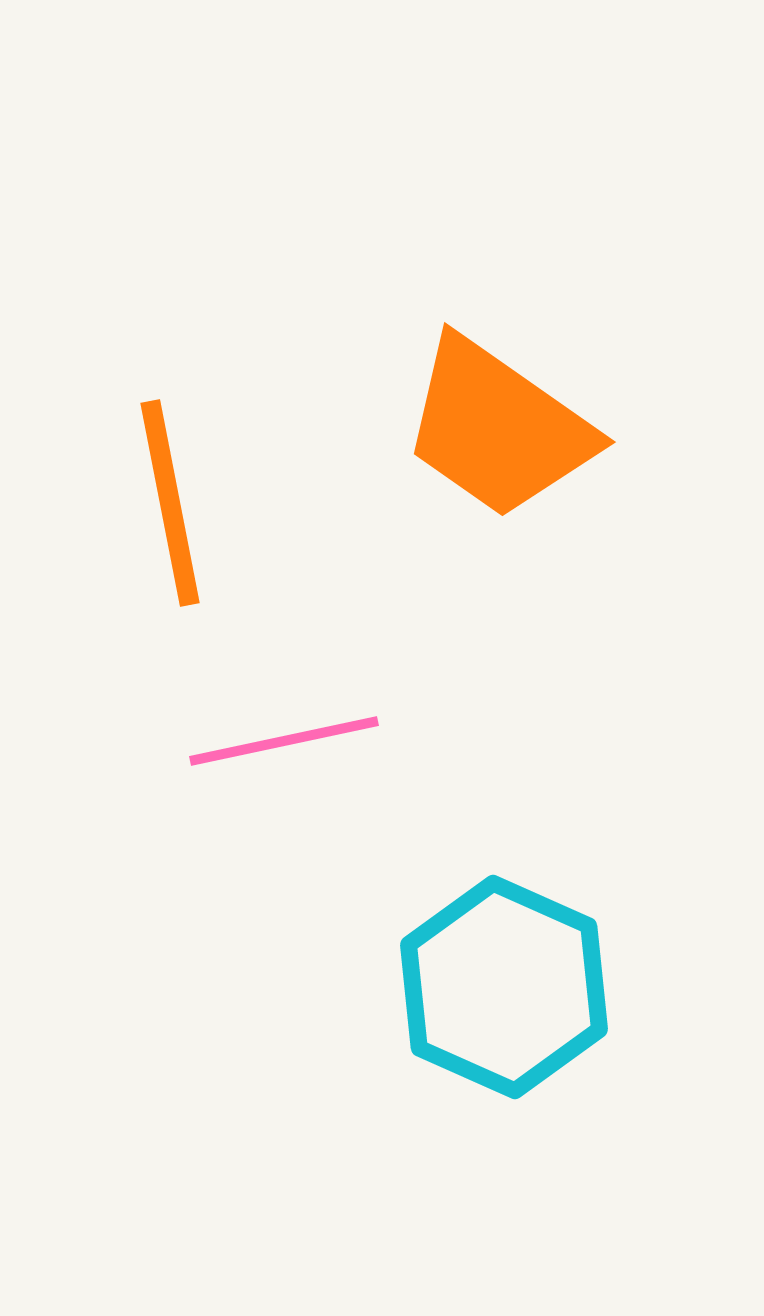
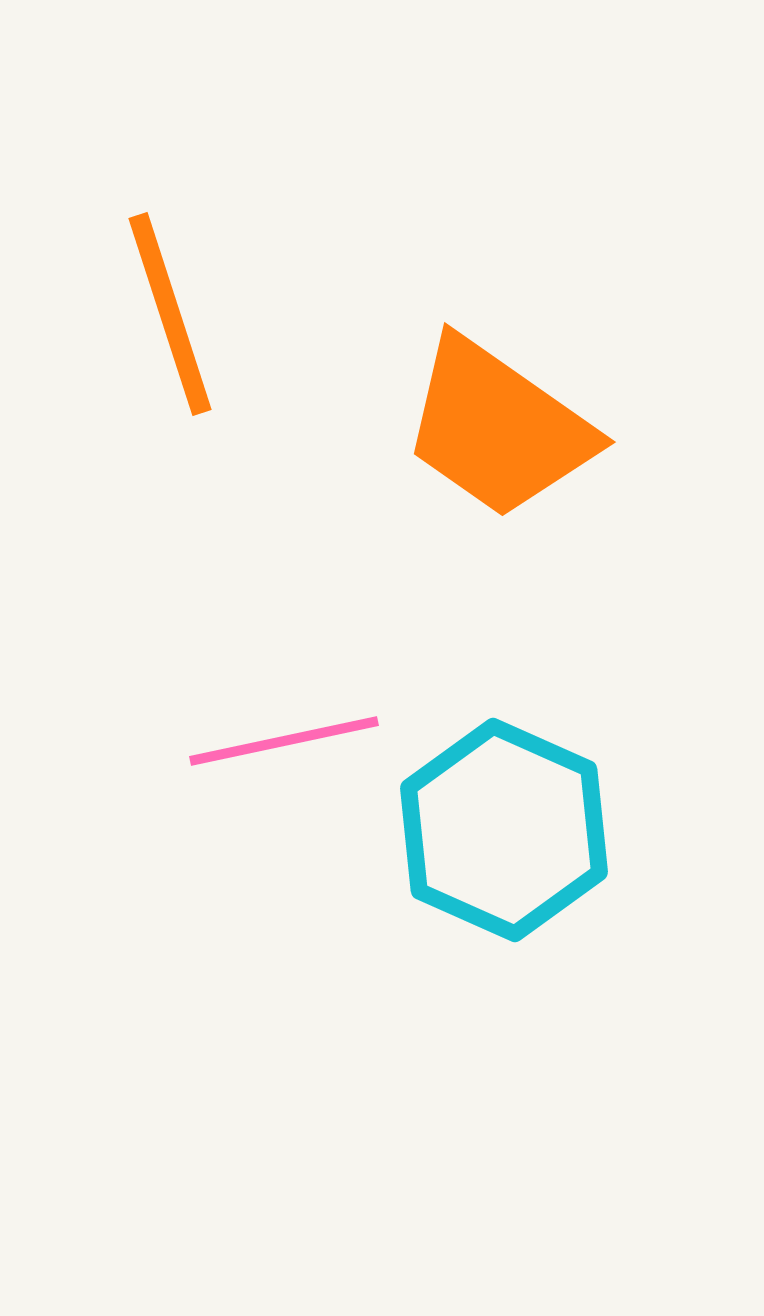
orange line: moved 189 px up; rotated 7 degrees counterclockwise
cyan hexagon: moved 157 px up
